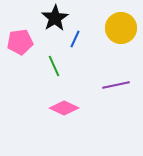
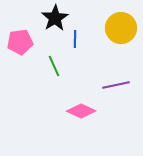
blue line: rotated 24 degrees counterclockwise
pink diamond: moved 17 px right, 3 px down
